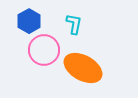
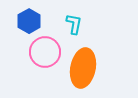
pink circle: moved 1 px right, 2 px down
orange ellipse: rotated 72 degrees clockwise
